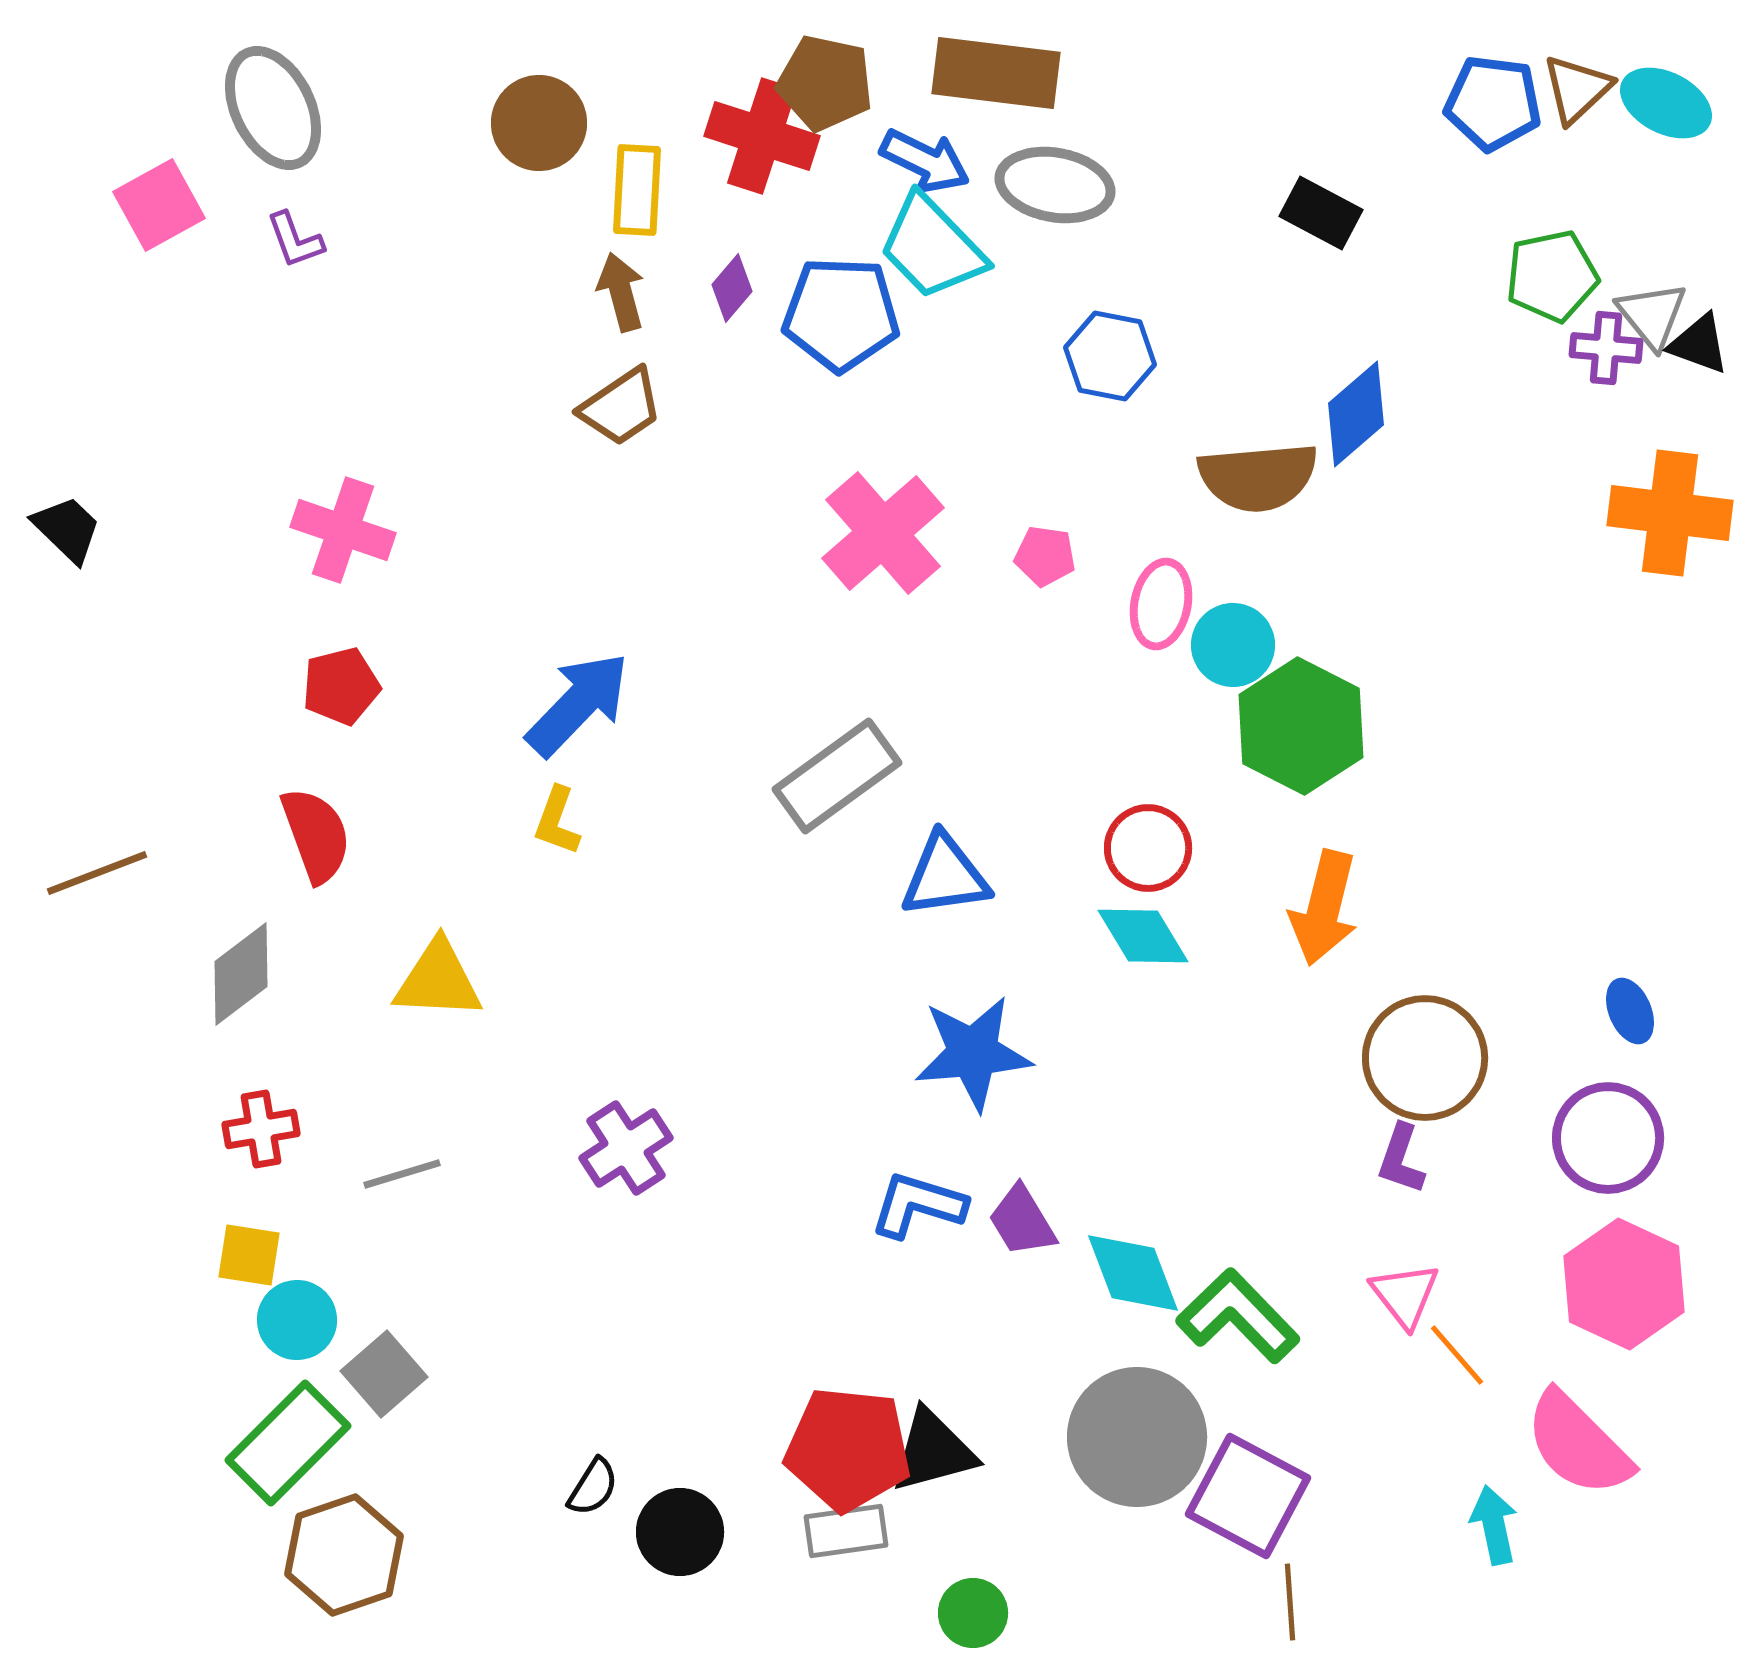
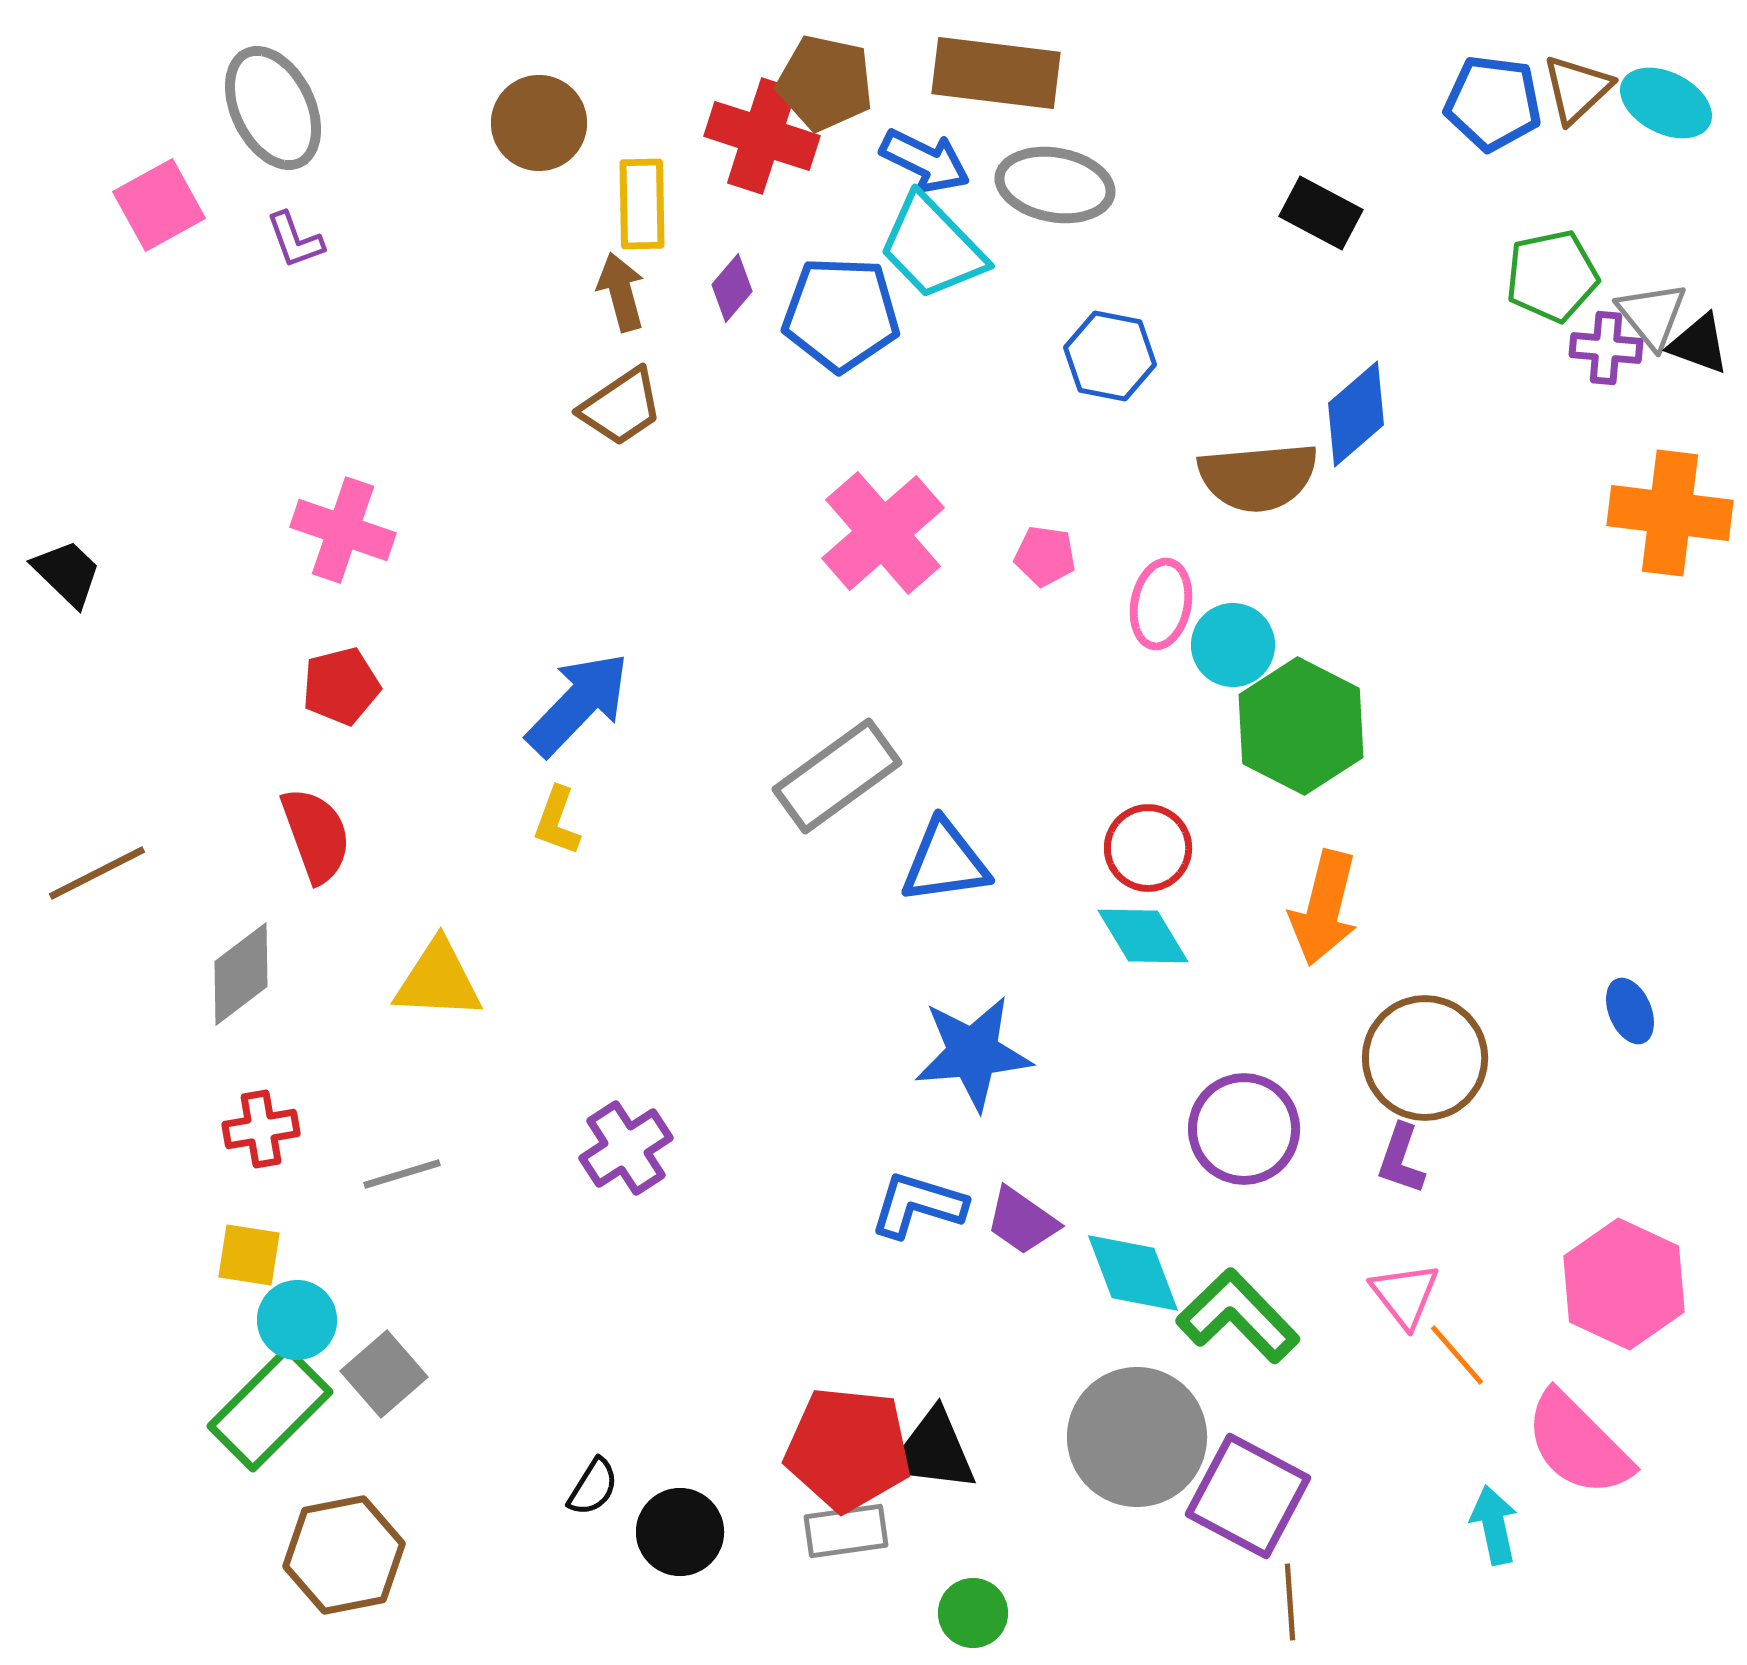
yellow rectangle at (637, 190): moved 5 px right, 14 px down; rotated 4 degrees counterclockwise
black trapezoid at (67, 529): moved 44 px down
brown line at (97, 873): rotated 6 degrees counterclockwise
blue triangle at (945, 876): moved 14 px up
purple circle at (1608, 1138): moved 364 px left, 9 px up
purple trapezoid at (1022, 1221): rotated 24 degrees counterclockwise
green rectangle at (288, 1443): moved 18 px left, 34 px up
black triangle at (933, 1451): rotated 22 degrees clockwise
brown hexagon at (344, 1555): rotated 8 degrees clockwise
